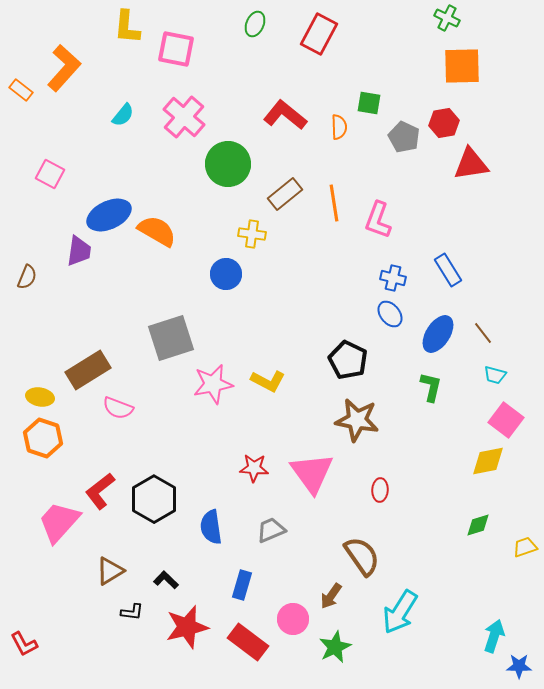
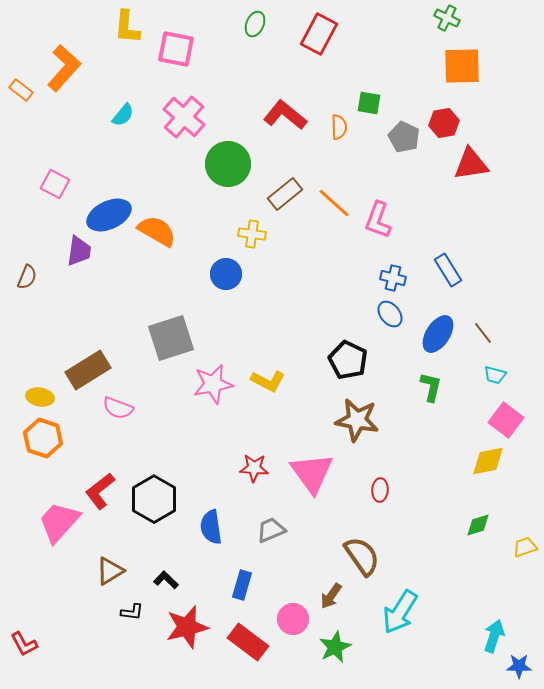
pink square at (50, 174): moved 5 px right, 10 px down
orange line at (334, 203): rotated 39 degrees counterclockwise
